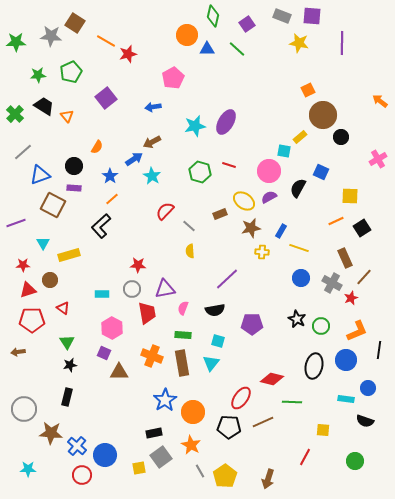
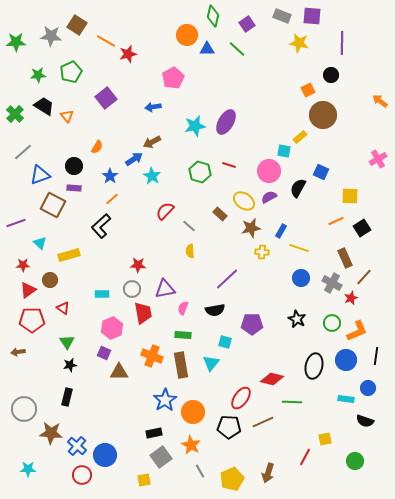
brown square at (75, 23): moved 2 px right, 2 px down
black circle at (341, 137): moved 10 px left, 62 px up
brown rectangle at (220, 214): rotated 64 degrees clockwise
cyan triangle at (43, 243): moved 3 px left; rotated 16 degrees counterclockwise
red triangle at (28, 290): rotated 18 degrees counterclockwise
red trapezoid at (147, 313): moved 4 px left
green circle at (321, 326): moved 11 px right, 3 px up
pink hexagon at (112, 328): rotated 10 degrees clockwise
cyan square at (218, 341): moved 7 px right, 1 px down
black line at (379, 350): moved 3 px left, 6 px down
brown rectangle at (182, 363): moved 1 px left, 2 px down
yellow square at (323, 430): moved 2 px right, 9 px down; rotated 16 degrees counterclockwise
yellow square at (139, 468): moved 5 px right, 12 px down
yellow pentagon at (225, 476): moved 7 px right, 3 px down; rotated 10 degrees clockwise
brown arrow at (268, 479): moved 6 px up
